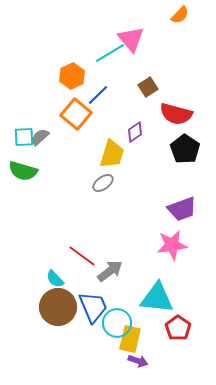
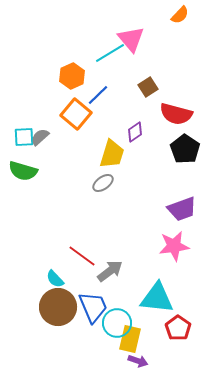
pink star: moved 2 px right, 1 px down
